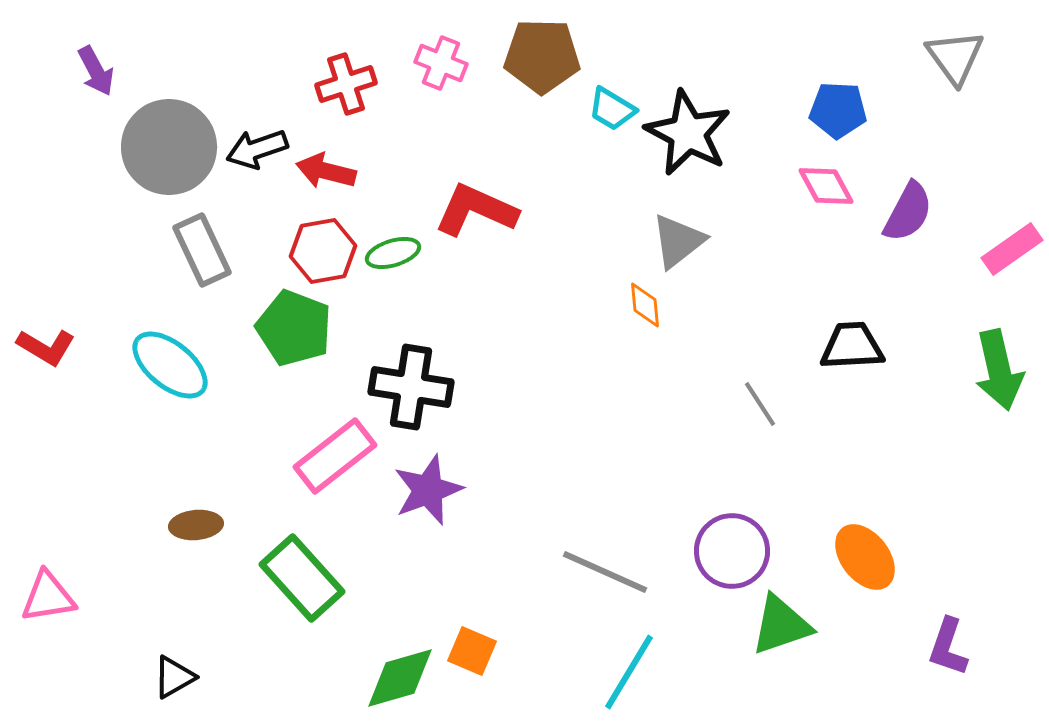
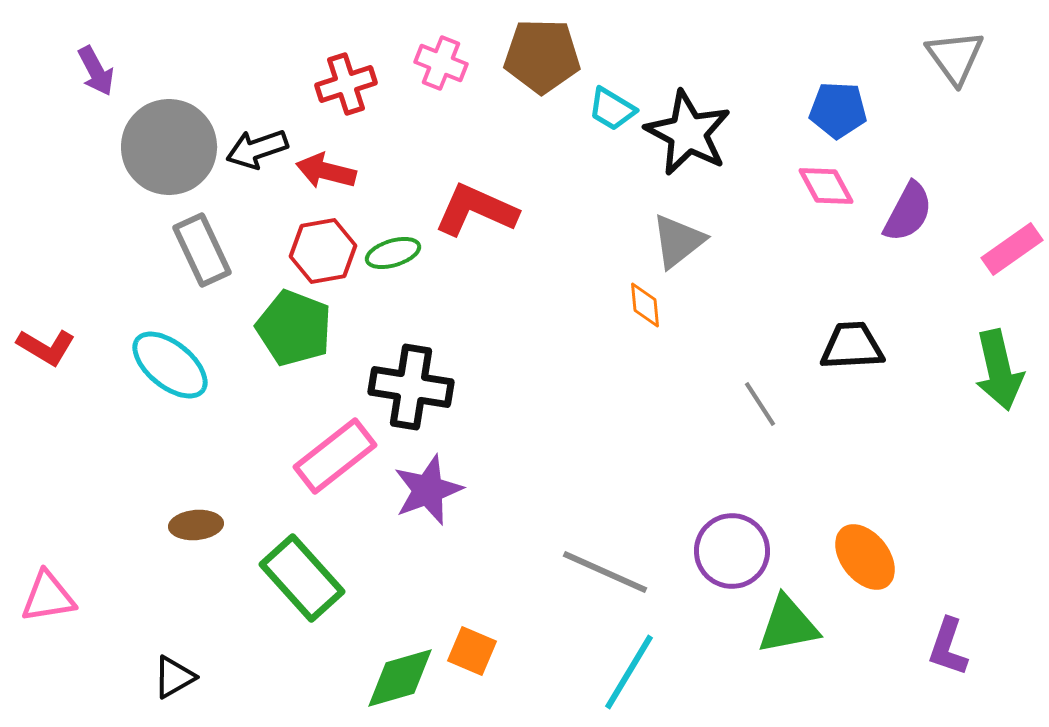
green triangle at (781, 625): moved 7 px right; rotated 8 degrees clockwise
